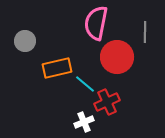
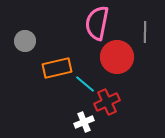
pink semicircle: moved 1 px right
